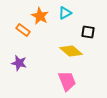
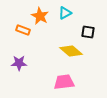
orange rectangle: rotated 16 degrees counterclockwise
purple star: rotated 14 degrees counterclockwise
pink trapezoid: moved 3 px left, 1 px down; rotated 75 degrees counterclockwise
